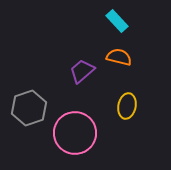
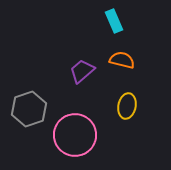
cyan rectangle: moved 3 px left; rotated 20 degrees clockwise
orange semicircle: moved 3 px right, 3 px down
gray hexagon: moved 1 px down
pink circle: moved 2 px down
